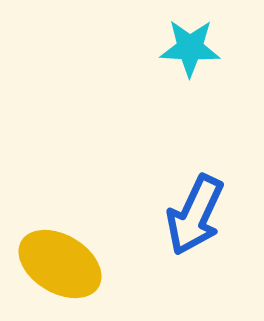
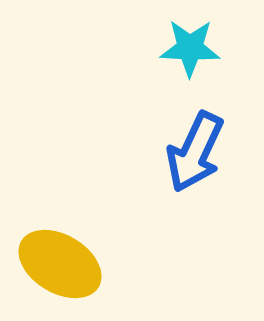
blue arrow: moved 63 px up
